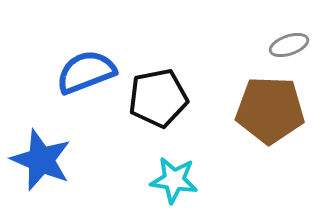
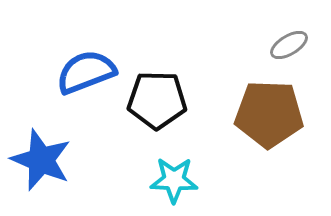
gray ellipse: rotated 12 degrees counterclockwise
black pentagon: moved 1 px left, 2 px down; rotated 12 degrees clockwise
brown pentagon: moved 1 px left, 4 px down
cyan star: rotated 6 degrees counterclockwise
